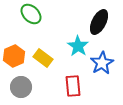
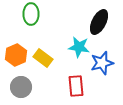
green ellipse: rotated 45 degrees clockwise
cyan star: moved 1 px right, 1 px down; rotated 25 degrees counterclockwise
orange hexagon: moved 2 px right, 1 px up
blue star: rotated 15 degrees clockwise
red rectangle: moved 3 px right
